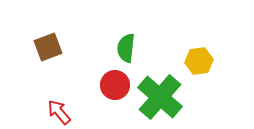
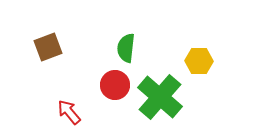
yellow hexagon: rotated 8 degrees clockwise
red arrow: moved 10 px right
